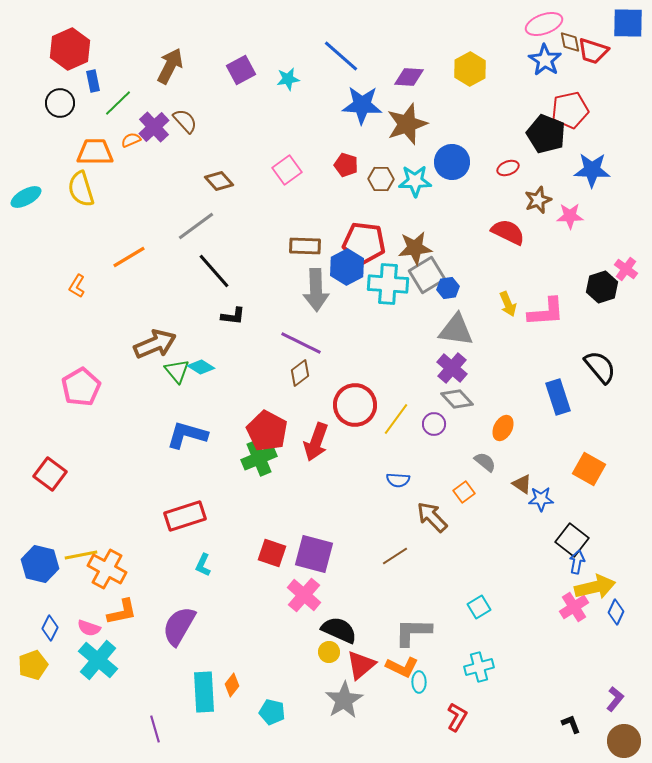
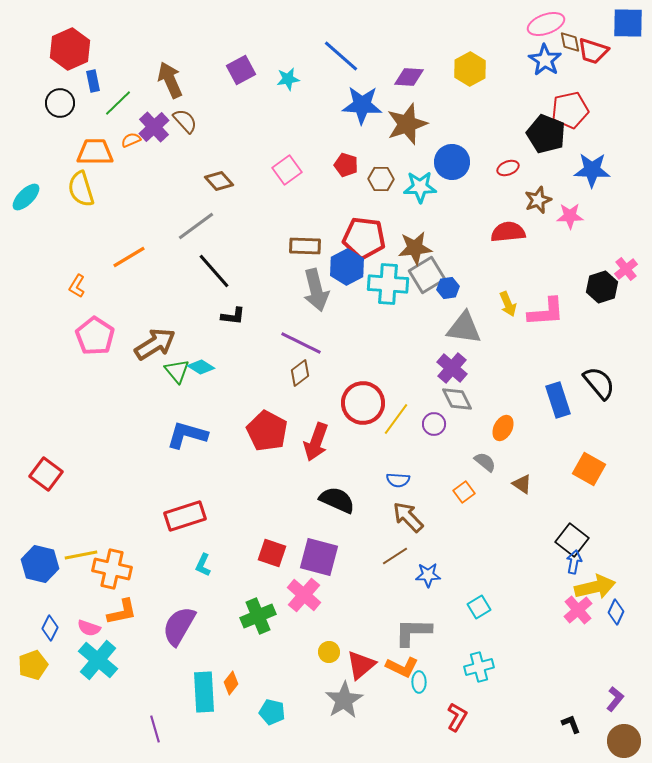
pink ellipse at (544, 24): moved 2 px right
brown arrow at (170, 66): moved 14 px down; rotated 51 degrees counterclockwise
cyan star at (415, 181): moved 5 px right, 6 px down
cyan ellipse at (26, 197): rotated 16 degrees counterclockwise
red semicircle at (508, 232): rotated 32 degrees counterclockwise
red pentagon at (364, 243): moved 5 px up
pink cross at (626, 269): rotated 15 degrees clockwise
gray arrow at (316, 290): rotated 12 degrees counterclockwise
gray triangle at (456, 330): moved 8 px right, 2 px up
brown arrow at (155, 344): rotated 9 degrees counterclockwise
black semicircle at (600, 367): moved 1 px left, 16 px down
pink pentagon at (81, 387): moved 14 px right, 51 px up; rotated 9 degrees counterclockwise
blue rectangle at (558, 397): moved 3 px down
gray diamond at (457, 399): rotated 16 degrees clockwise
red circle at (355, 405): moved 8 px right, 2 px up
green cross at (259, 458): moved 1 px left, 158 px down
red square at (50, 474): moved 4 px left
blue star at (541, 499): moved 113 px left, 76 px down
brown arrow at (432, 517): moved 24 px left
purple square at (314, 554): moved 5 px right, 3 px down
blue arrow at (577, 562): moved 3 px left
orange cross at (107, 569): moved 5 px right; rotated 15 degrees counterclockwise
pink cross at (574, 607): moved 4 px right, 3 px down; rotated 8 degrees counterclockwise
black semicircle at (339, 630): moved 2 px left, 130 px up
orange diamond at (232, 685): moved 1 px left, 2 px up
